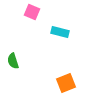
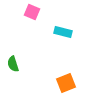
cyan rectangle: moved 3 px right
green semicircle: moved 3 px down
